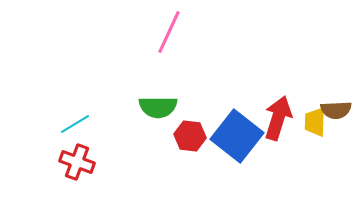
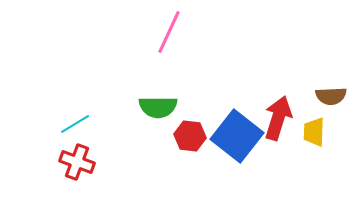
brown semicircle: moved 5 px left, 14 px up
yellow trapezoid: moved 1 px left, 10 px down
